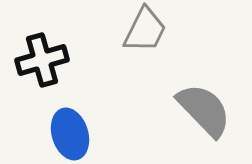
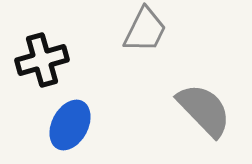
blue ellipse: moved 9 px up; rotated 45 degrees clockwise
